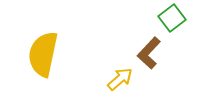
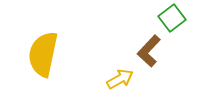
brown L-shape: moved 2 px up
yellow arrow: rotated 12 degrees clockwise
